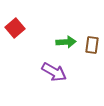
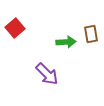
brown rectangle: moved 1 px left, 11 px up; rotated 18 degrees counterclockwise
purple arrow: moved 7 px left, 2 px down; rotated 15 degrees clockwise
